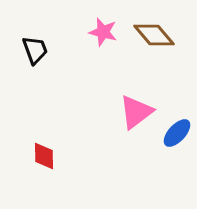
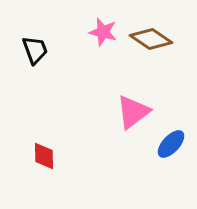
brown diamond: moved 3 px left, 4 px down; rotated 15 degrees counterclockwise
pink triangle: moved 3 px left
blue ellipse: moved 6 px left, 11 px down
